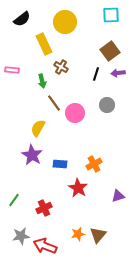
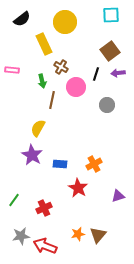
brown line: moved 2 px left, 3 px up; rotated 48 degrees clockwise
pink circle: moved 1 px right, 26 px up
